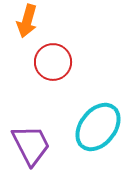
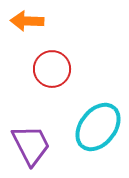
orange arrow: rotated 76 degrees clockwise
red circle: moved 1 px left, 7 px down
